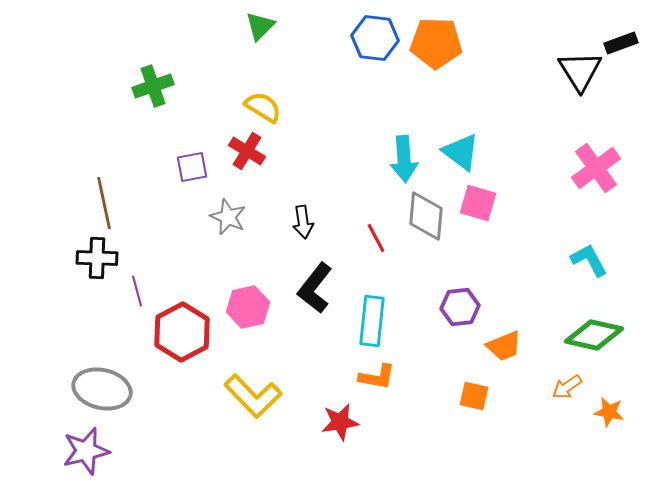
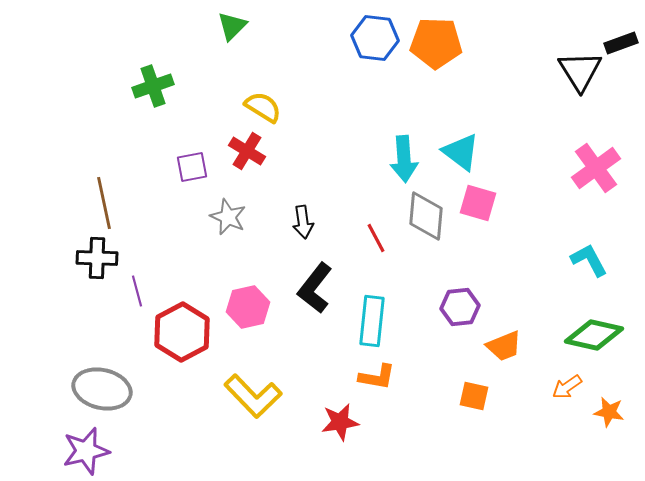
green triangle: moved 28 px left
